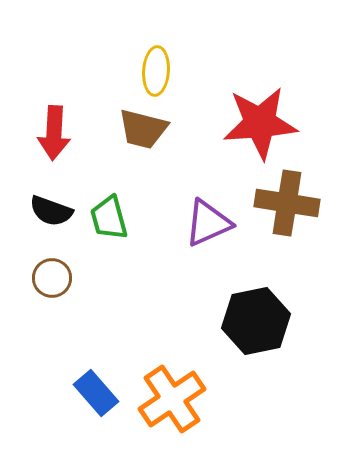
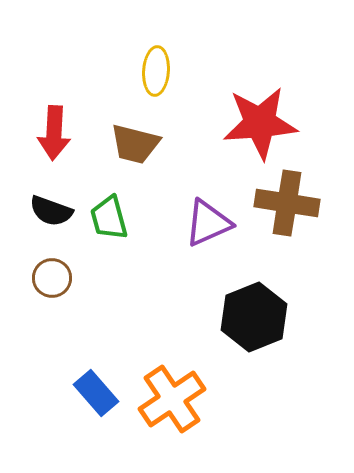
brown trapezoid: moved 8 px left, 15 px down
black hexagon: moved 2 px left, 4 px up; rotated 10 degrees counterclockwise
